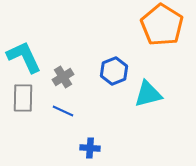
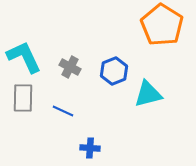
gray cross: moved 7 px right, 10 px up; rotated 30 degrees counterclockwise
